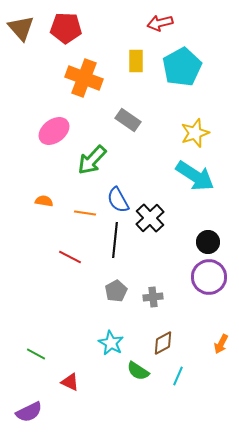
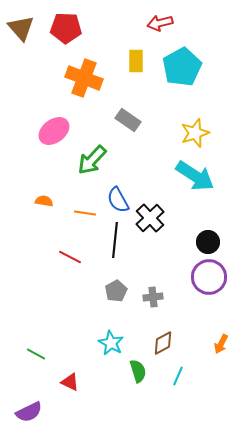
green semicircle: rotated 140 degrees counterclockwise
